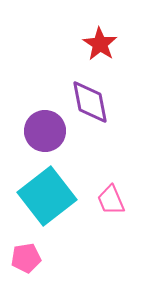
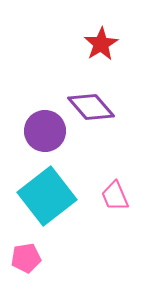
red star: moved 1 px right; rotated 8 degrees clockwise
purple diamond: moved 1 px right, 5 px down; rotated 30 degrees counterclockwise
pink trapezoid: moved 4 px right, 4 px up
